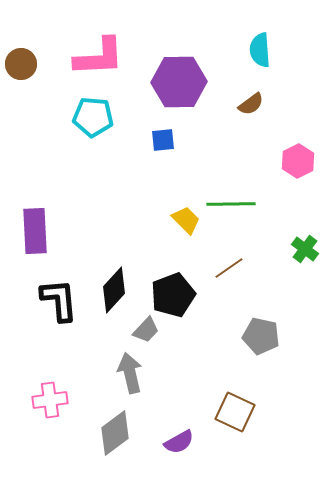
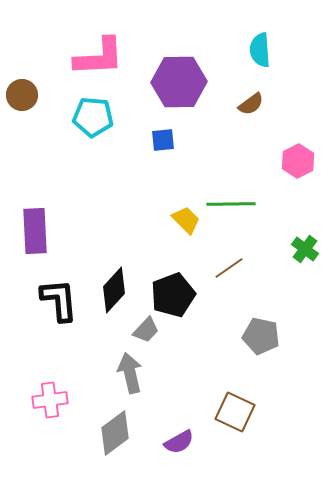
brown circle: moved 1 px right, 31 px down
